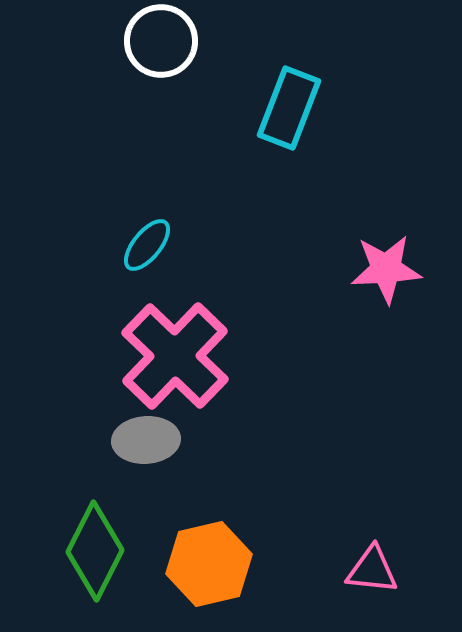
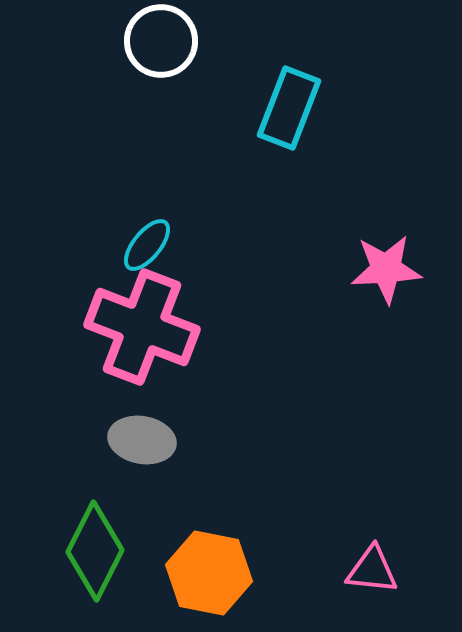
pink cross: moved 33 px left, 29 px up; rotated 23 degrees counterclockwise
gray ellipse: moved 4 px left; rotated 14 degrees clockwise
orange hexagon: moved 9 px down; rotated 24 degrees clockwise
